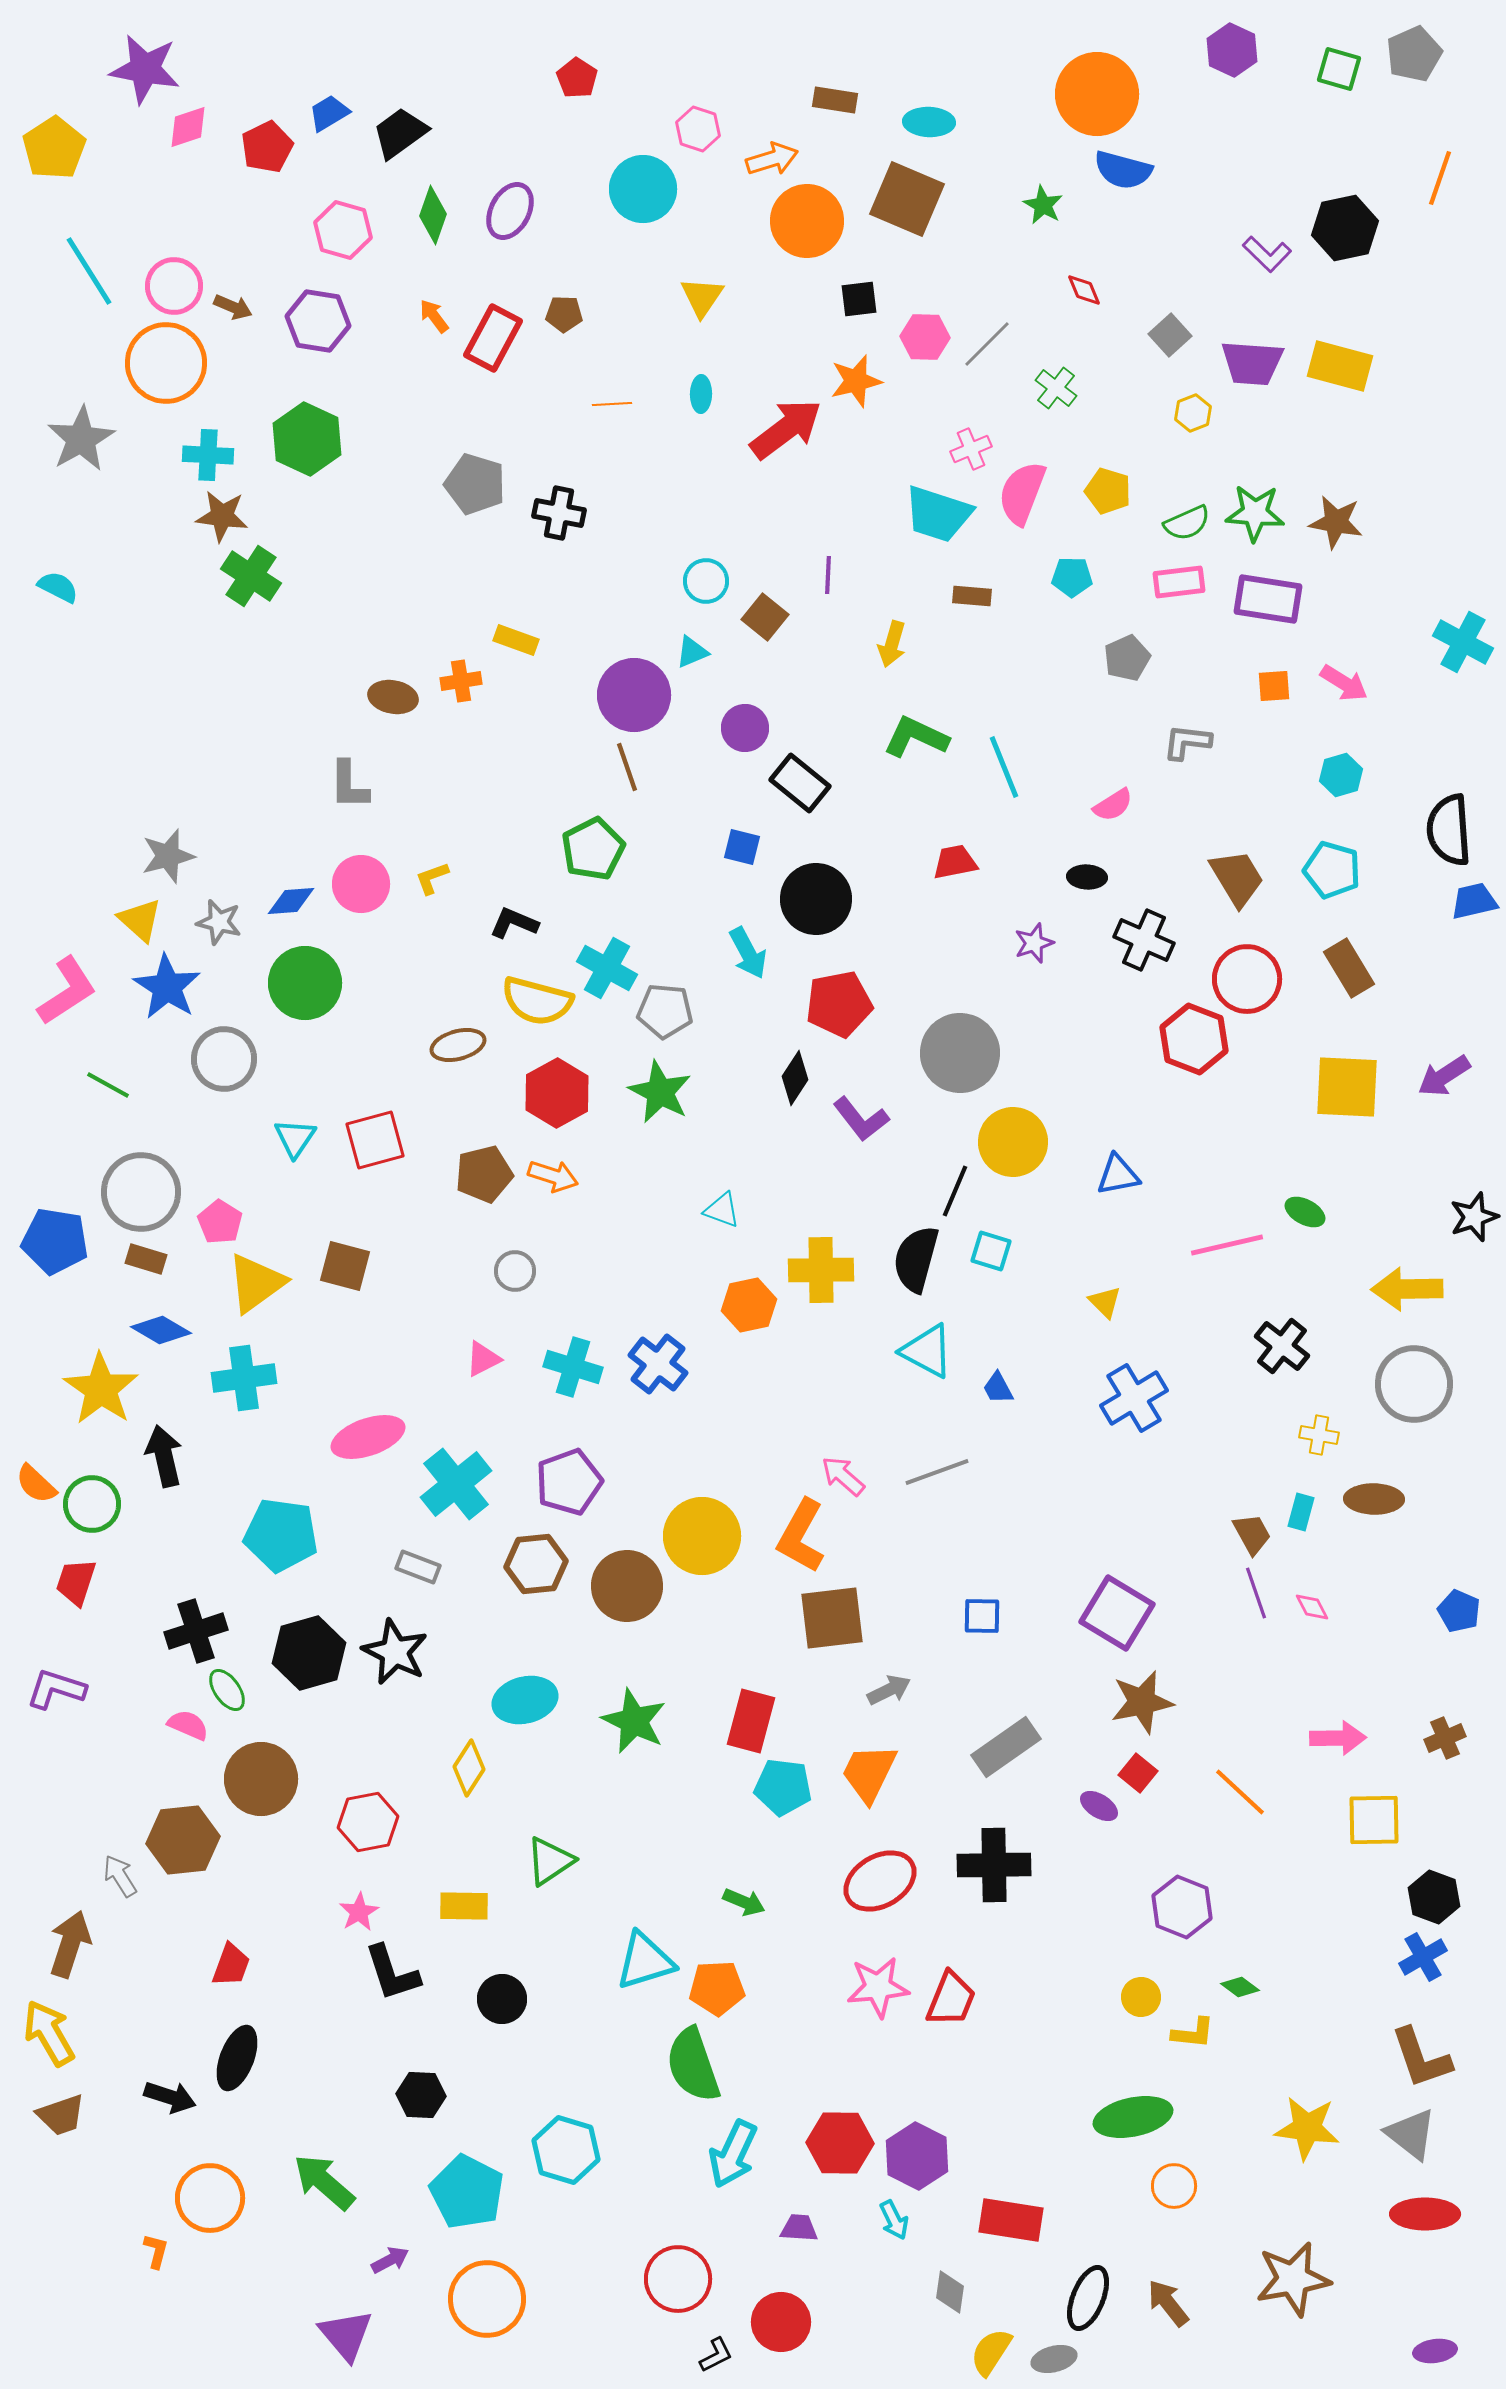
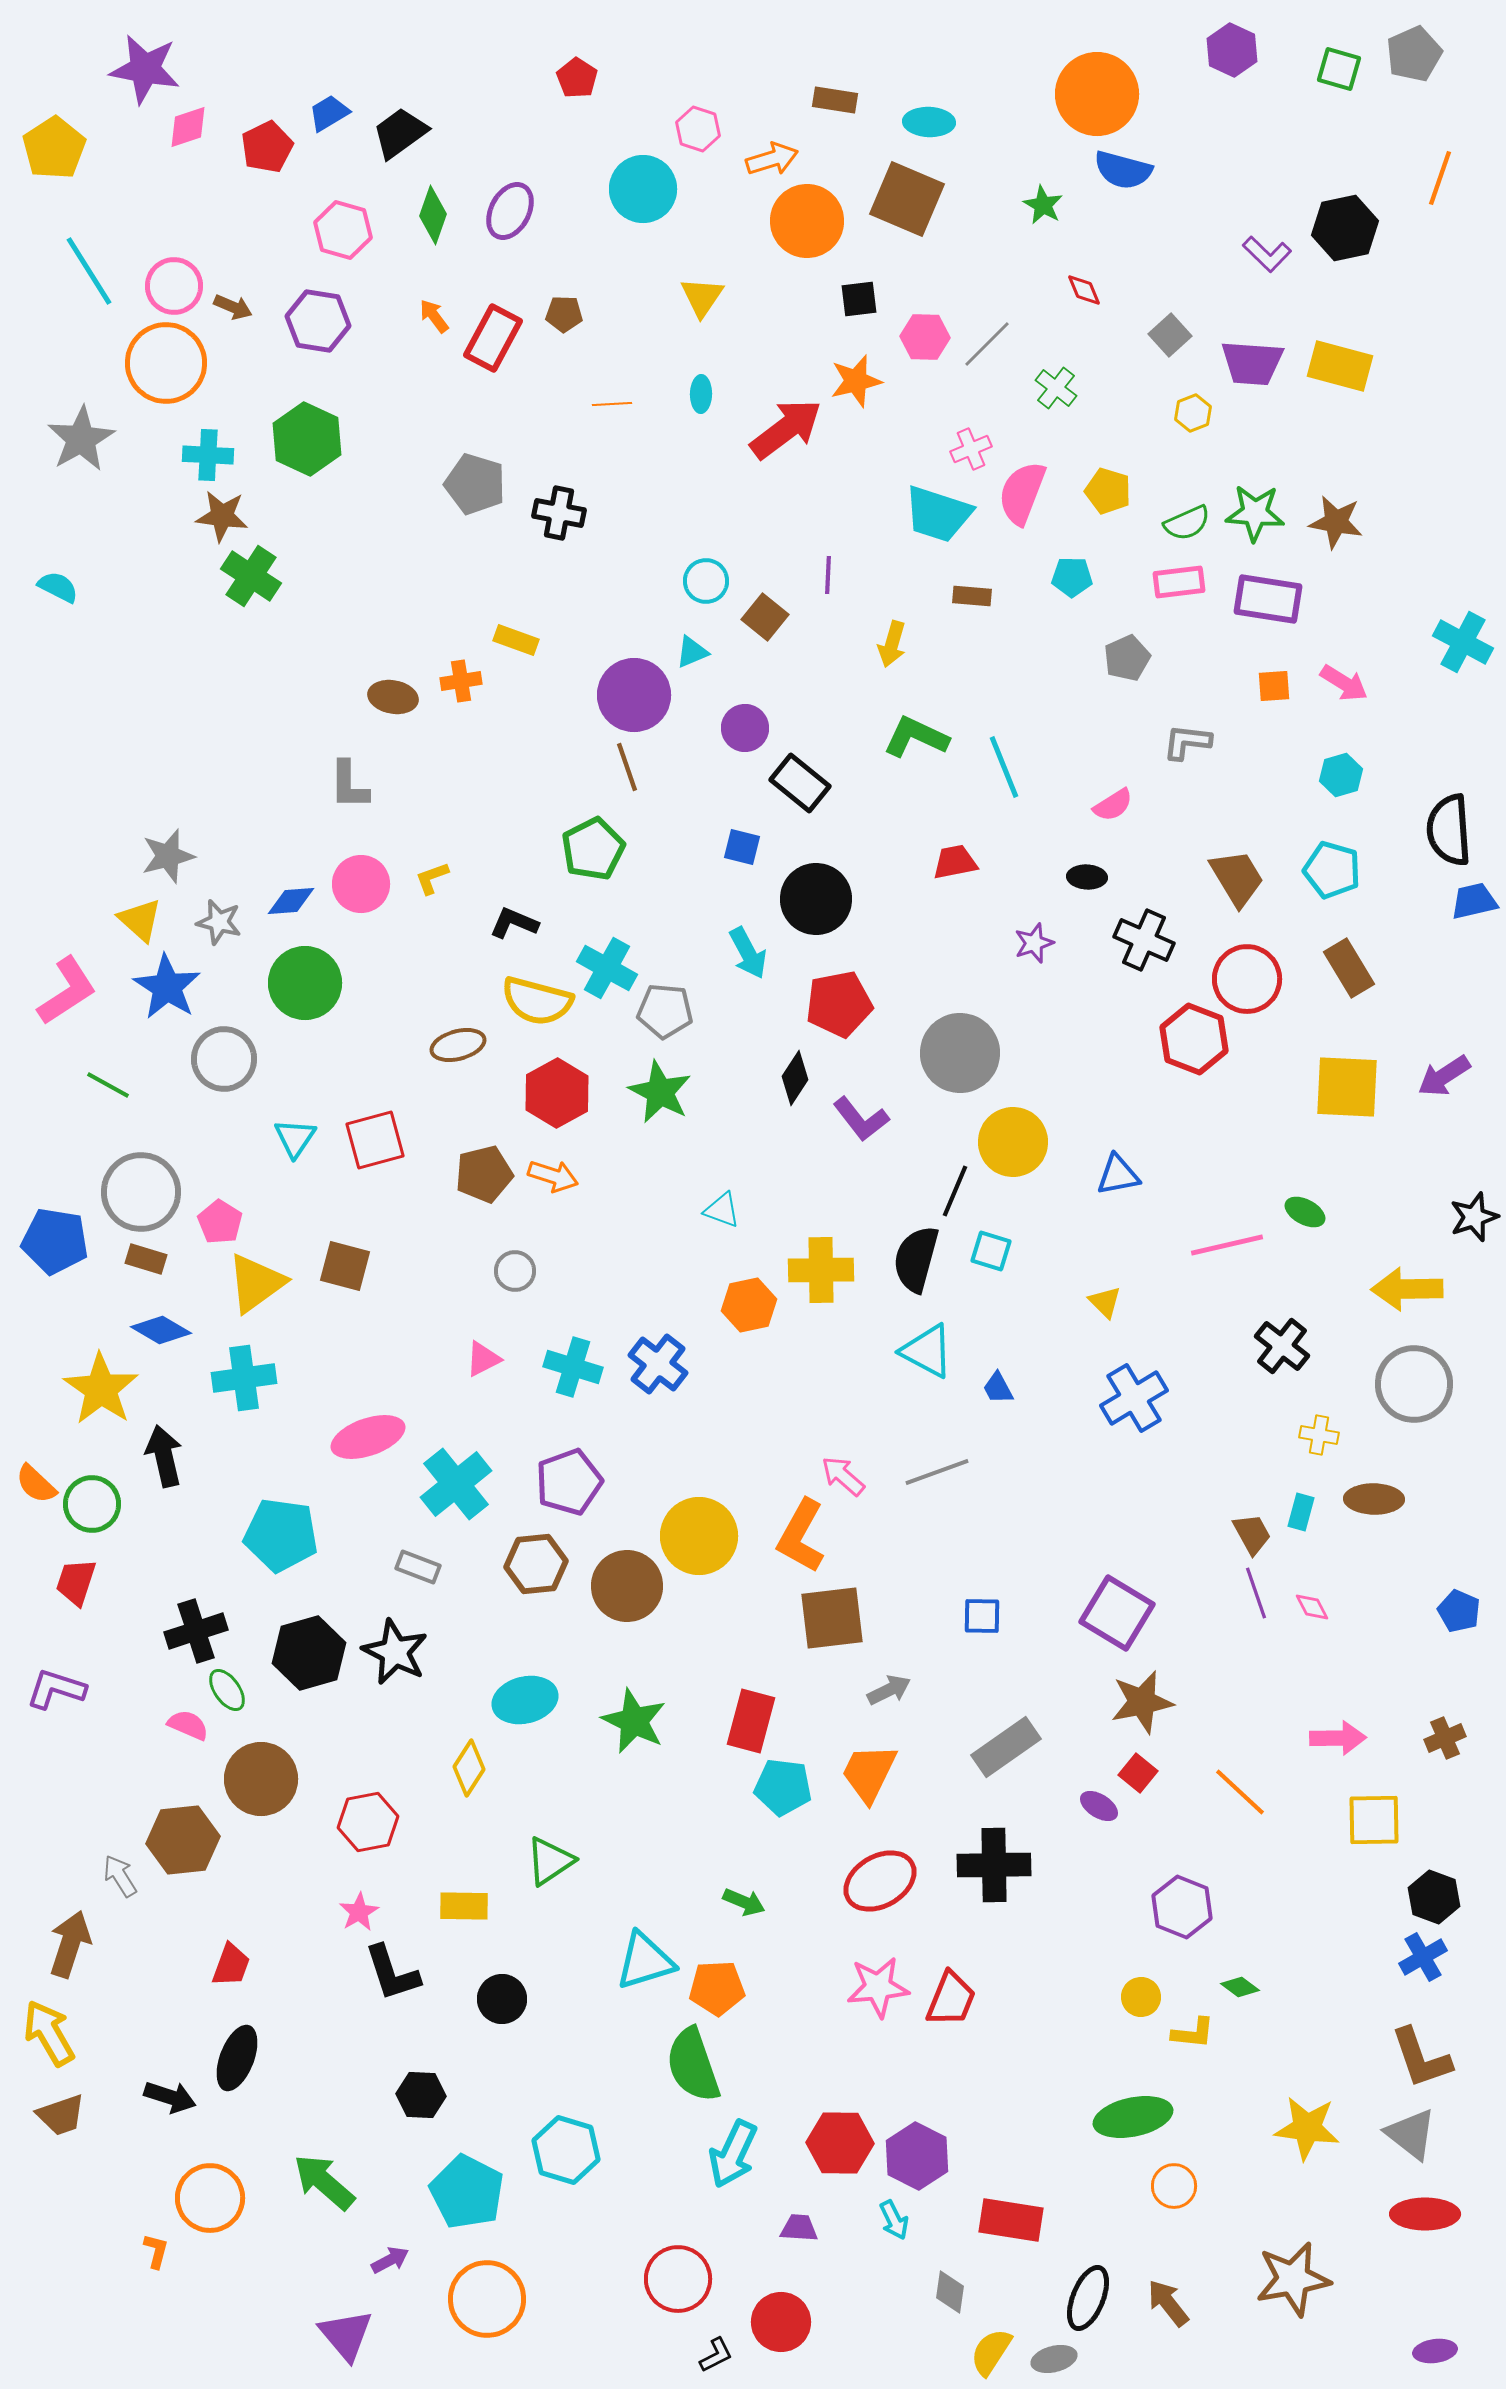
yellow circle at (702, 1536): moved 3 px left
